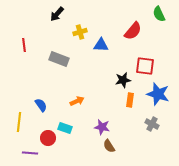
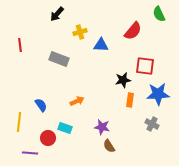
red line: moved 4 px left
blue star: rotated 20 degrees counterclockwise
